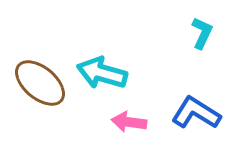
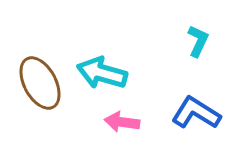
cyan L-shape: moved 4 px left, 8 px down
brown ellipse: rotated 22 degrees clockwise
pink arrow: moved 7 px left
